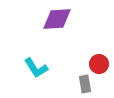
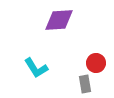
purple diamond: moved 2 px right, 1 px down
red circle: moved 3 px left, 1 px up
